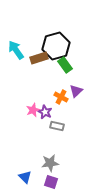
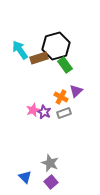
cyan arrow: moved 4 px right
purple star: moved 1 px left
gray rectangle: moved 7 px right, 13 px up; rotated 32 degrees counterclockwise
gray star: rotated 30 degrees clockwise
purple square: rotated 32 degrees clockwise
